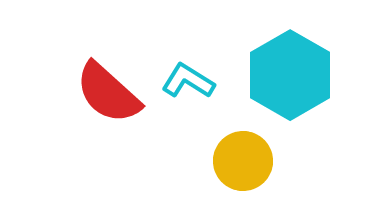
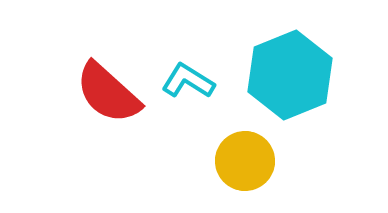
cyan hexagon: rotated 8 degrees clockwise
yellow circle: moved 2 px right
